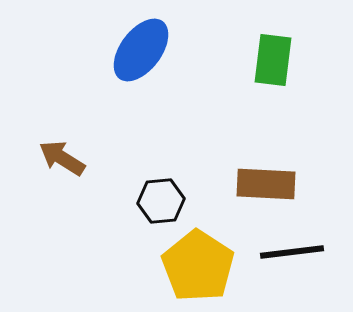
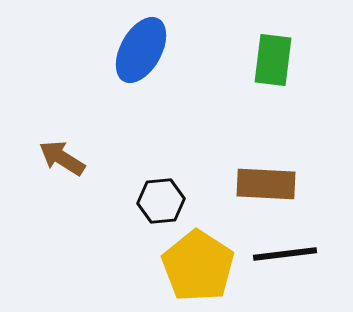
blue ellipse: rotated 8 degrees counterclockwise
black line: moved 7 px left, 2 px down
